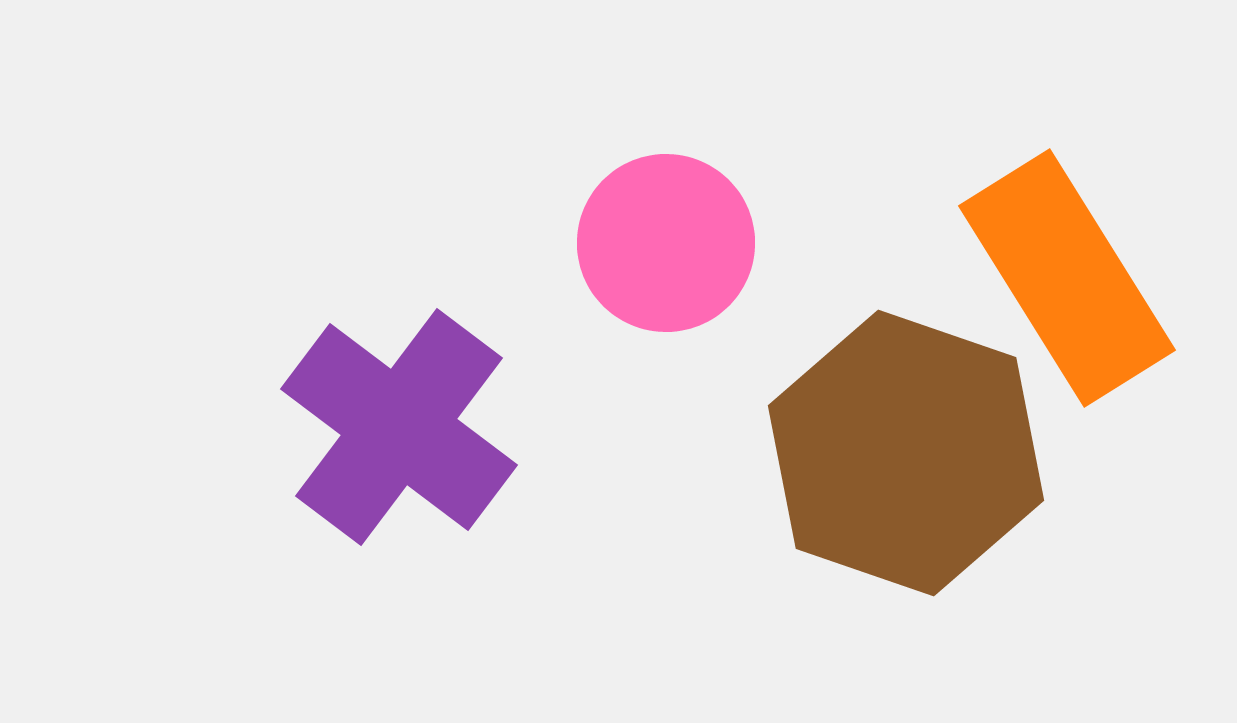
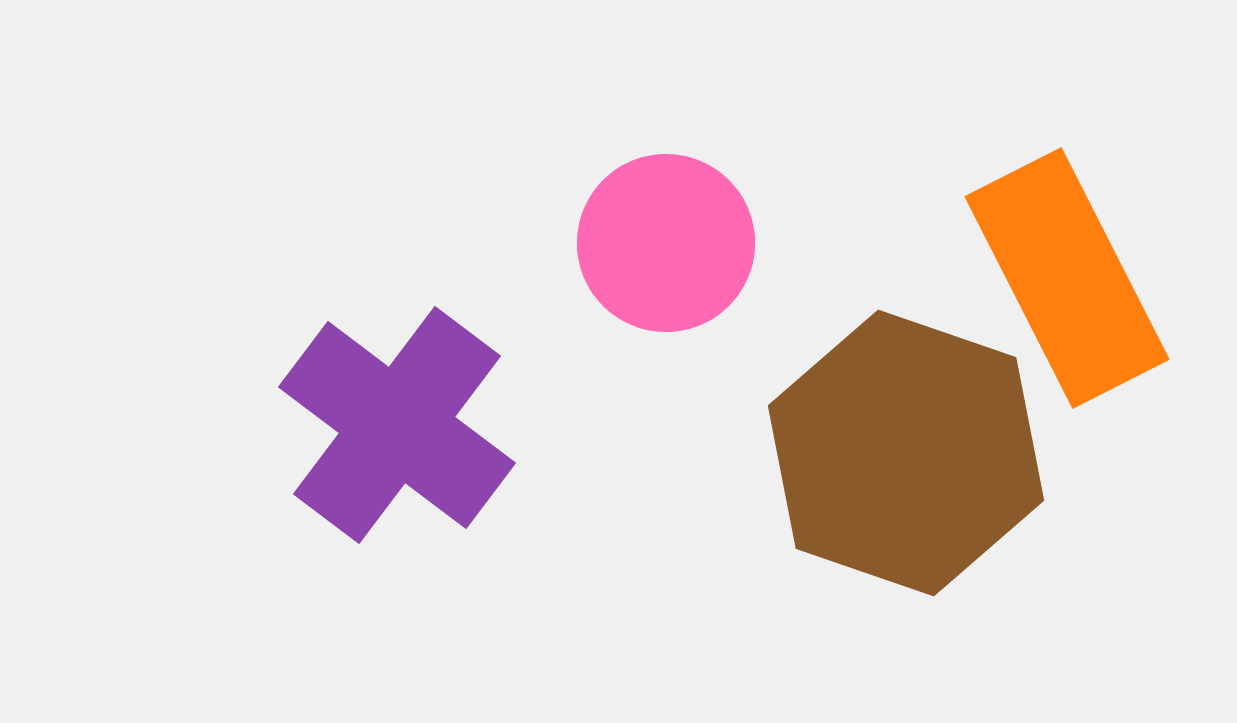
orange rectangle: rotated 5 degrees clockwise
purple cross: moved 2 px left, 2 px up
